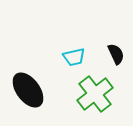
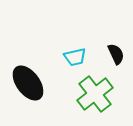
cyan trapezoid: moved 1 px right
black ellipse: moved 7 px up
